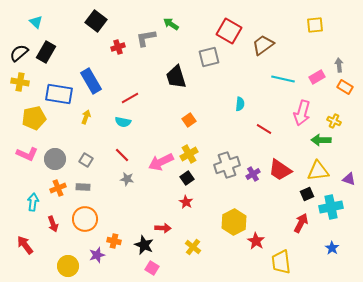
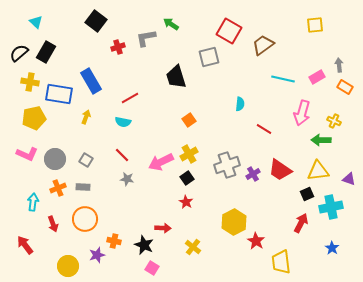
yellow cross at (20, 82): moved 10 px right
